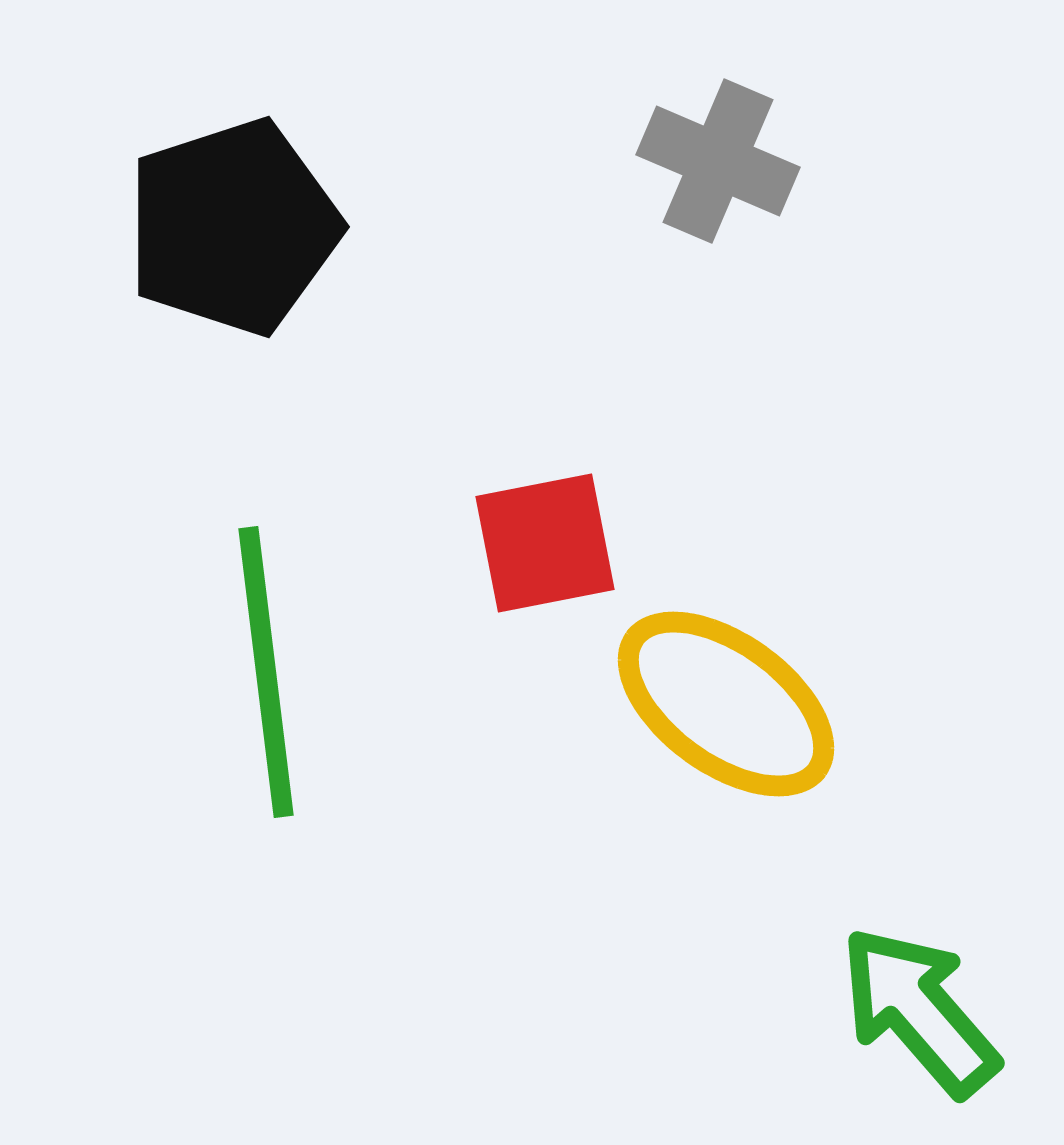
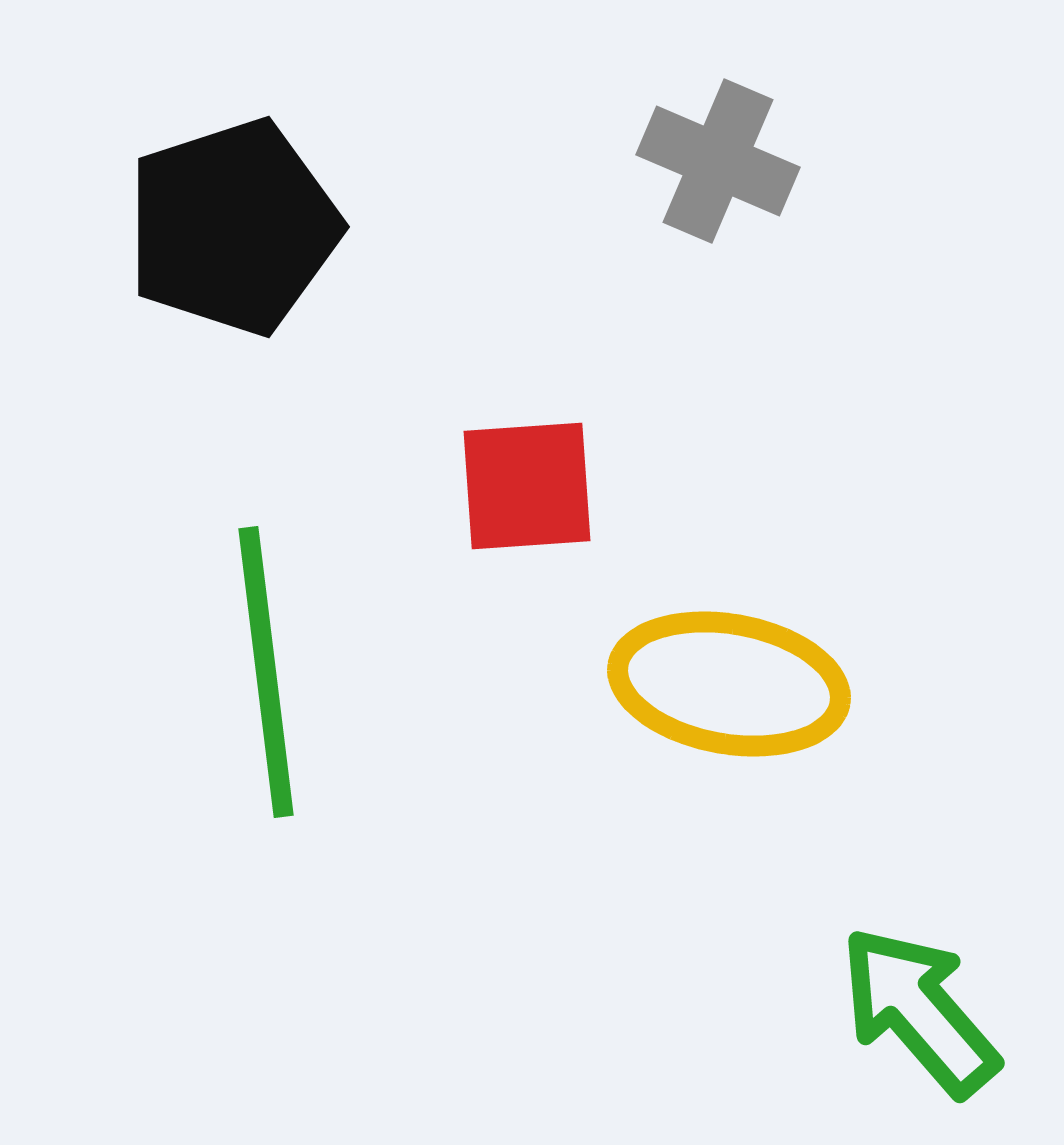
red square: moved 18 px left, 57 px up; rotated 7 degrees clockwise
yellow ellipse: moved 3 px right, 20 px up; rotated 26 degrees counterclockwise
